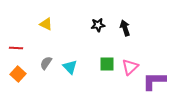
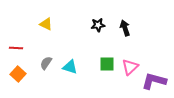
cyan triangle: rotated 28 degrees counterclockwise
purple L-shape: rotated 15 degrees clockwise
